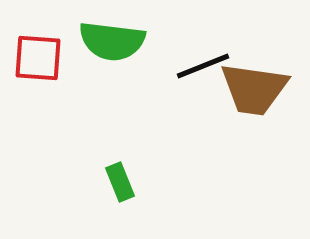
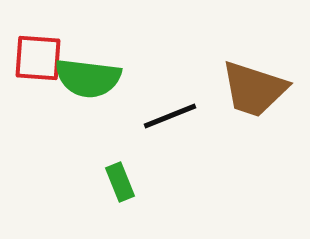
green semicircle: moved 24 px left, 37 px down
black line: moved 33 px left, 50 px down
brown trapezoid: rotated 10 degrees clockwise
